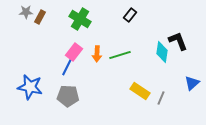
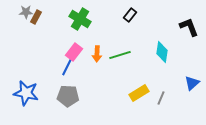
brown rectangle: moved 4 px left
black L-shape: moved 11 px right, 14 px up
blue star: moved 4 px left, 6 px down
yellow rectangle: moved 1 px left, 2 px down; rotated 66 degrees counterclockwise
